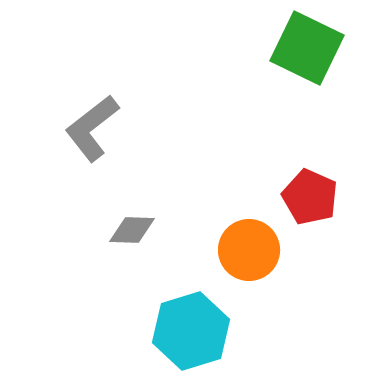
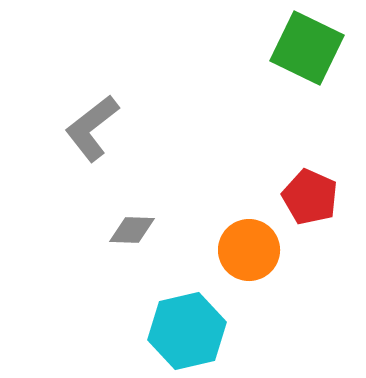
cyan hexagon: moved 4 px left; rotated 4 degrees clockwise
